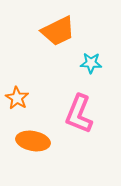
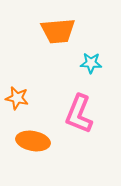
orange trapezoid: rotated 21 degrees clockwise
orange star: rotated 20 degrees counterclockwise
